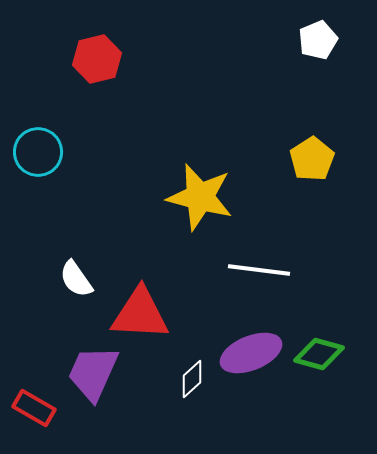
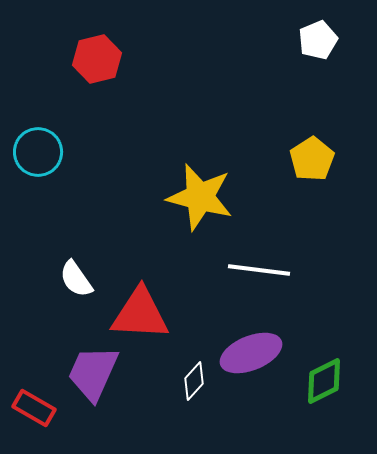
green diamond: moved 5 px right, 27 px down; rotated 42 degrees counterclockwise
white diamond: moved 2 px right, 2 px down; rotated 6 degrees counterclockwise
